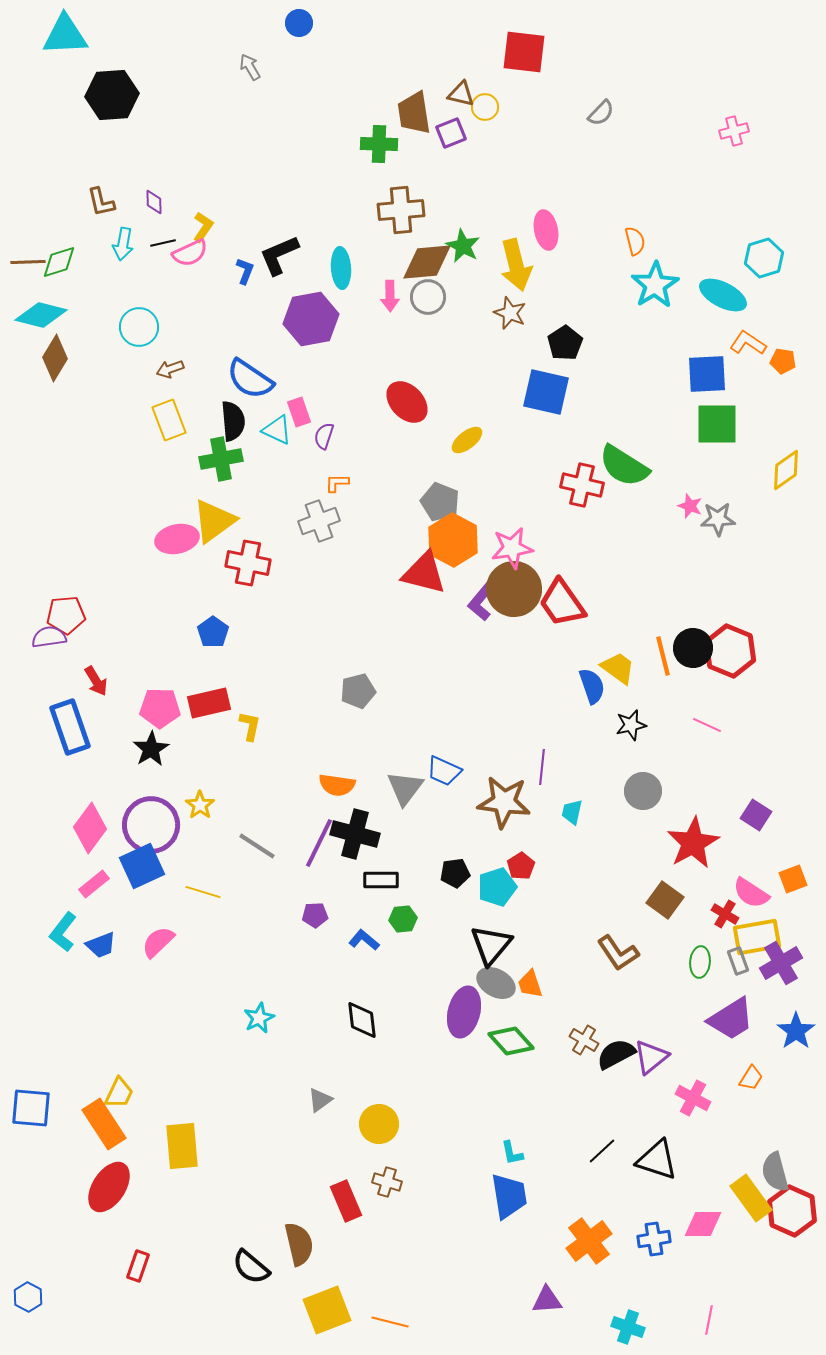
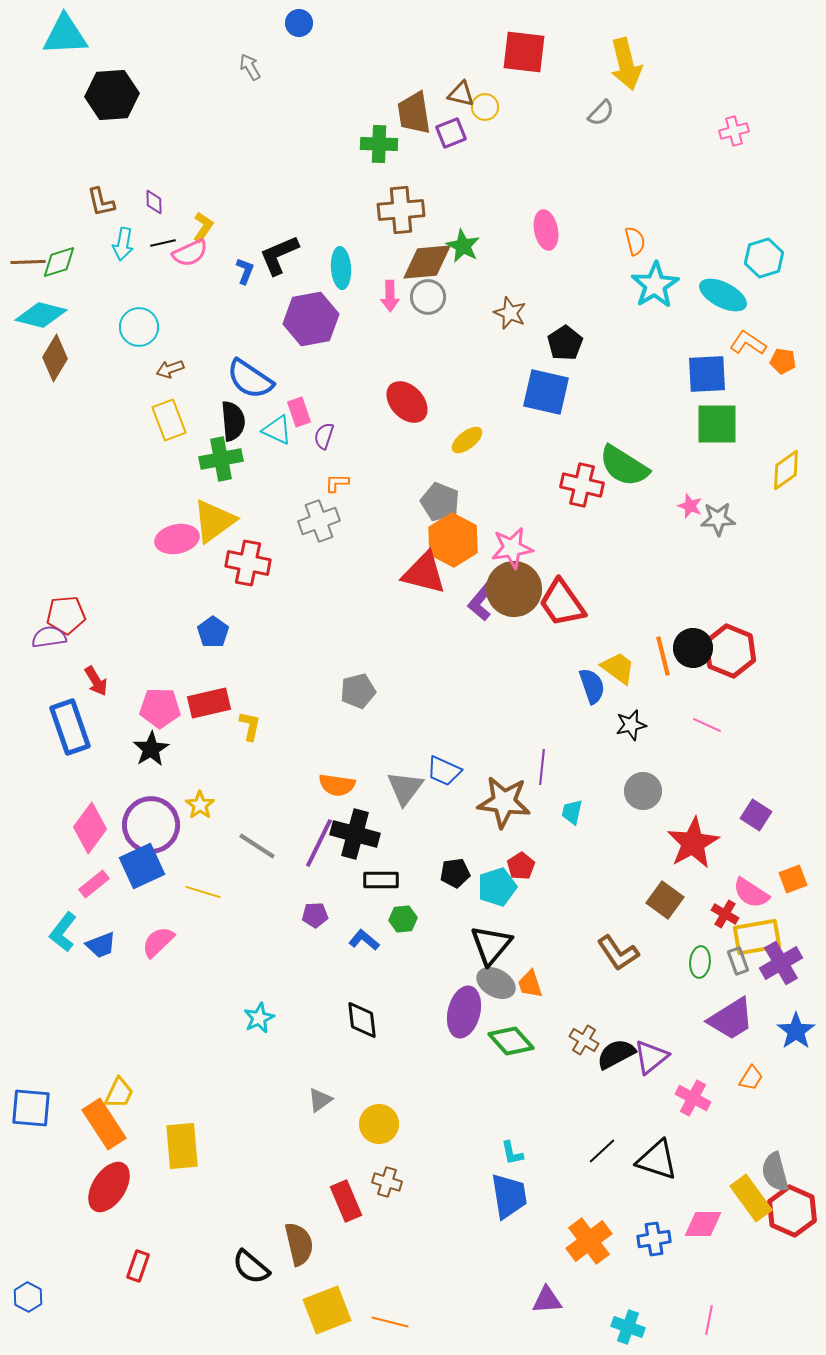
yellow arrow at (516, 265): moved 110 px right, 201 px up
